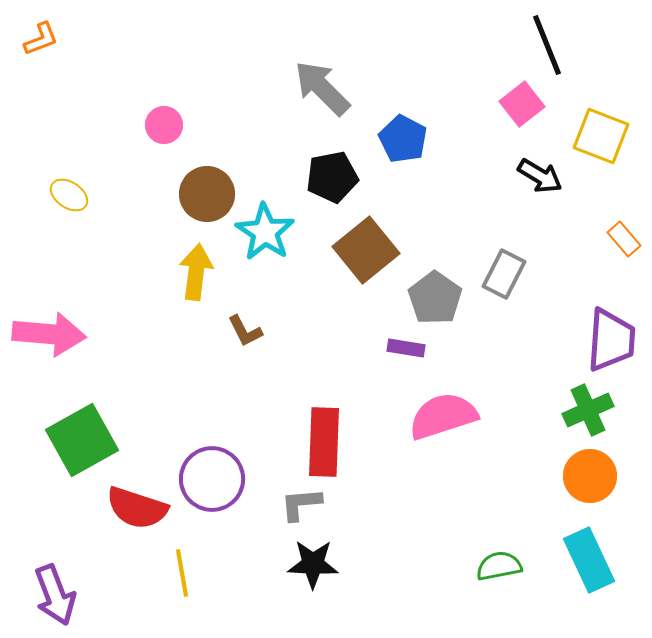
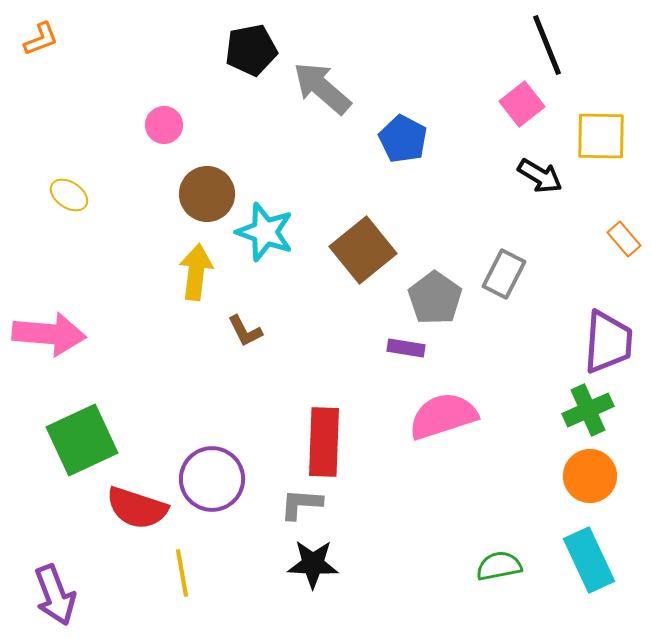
gray arrow: rotated 4 degrees counterclockwise
yellow square: rotated 20 degrees counterclockwise
black pentagon: moved 81 px left, 127 px up
cyan star: rotated 14 degrees counterclockwise
brown square: moved 3 px left
purple trapezoid: moved 3 px left, 2 px down
green square: rotated 4 degrees clockwise
gray L-shape: rotated 9 degrees clockwise
